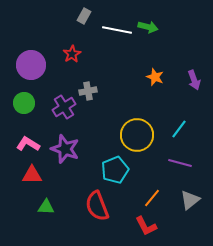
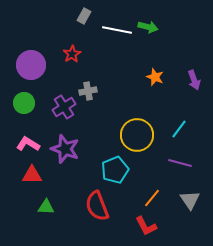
gray triangle: rotated 25 degrees counterclockwise
